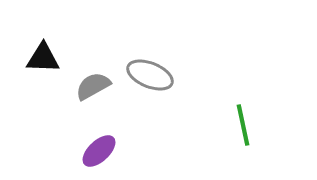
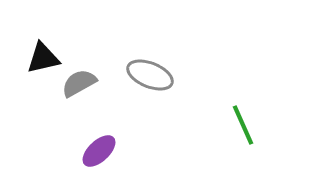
black triangle: rotated 15 degrees counterclockwise
gray semicircle: moved 14 px left, 3 px up
green line: rotated 12 degrees counterclockwise
